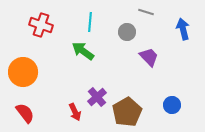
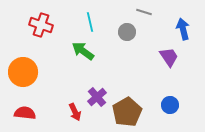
gray line: moved 2 px left
cyan line: rotated 18 degrees counterclockwise
purple trapezoid: moved 20 px right; rotated 10 degrees clockwise
blue circle: moved 2 px left
red semicircle: rotated 45 degrees counterclockwise
